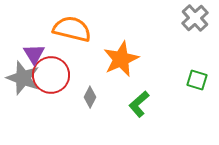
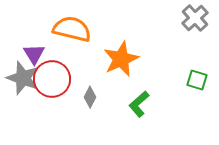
red circle: moved 1 px right, 4 px down
